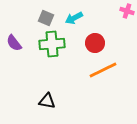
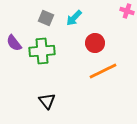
cyan arrow: rotated 18 degrees counterclockwise
green cross: moved 10 px left, 7 px down
orange line: moved 1 px down
black triangle: rotated 42 degrees clockwise
